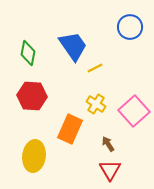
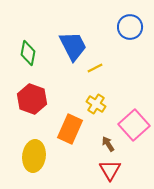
blue trapezoid: rotated 8 degrees clockwise
red hexagon: moved 3 px down; rotated 16 degrees clockwise
pink square: moved 14 px down
